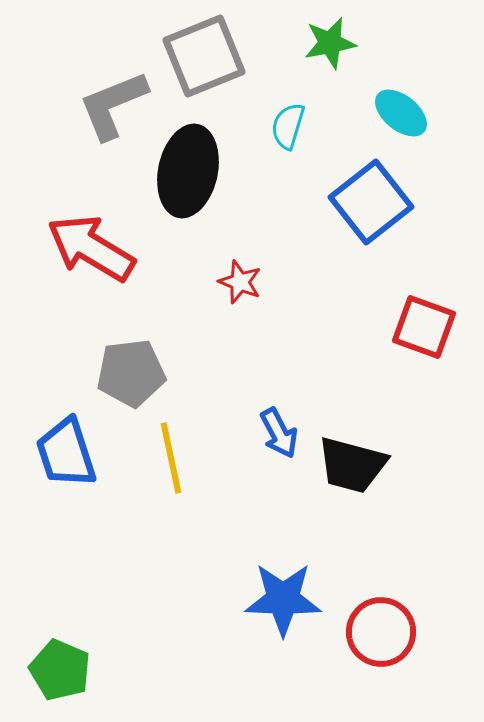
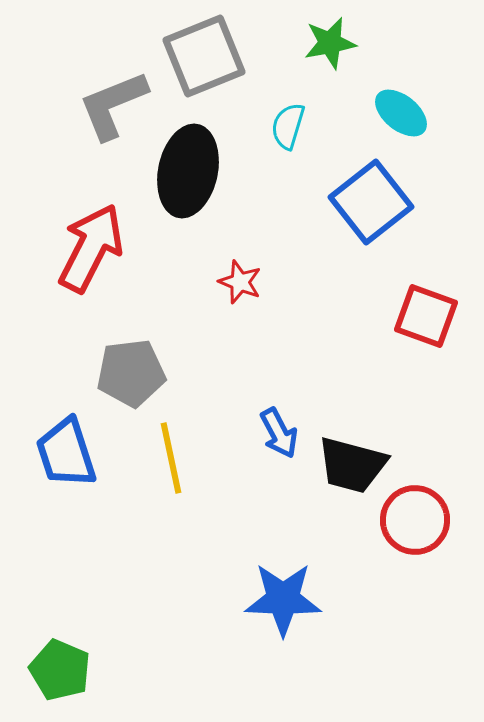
red arrow: rotated 86 degrees clockwise
red square: moved 2 px right, 11 px up
red circle: moved 34 px right, 112 px up
